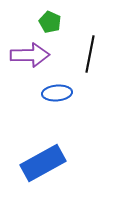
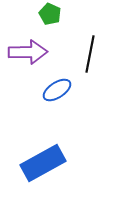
green pentagon: moved 8 px up
purple arrow: moved 2 px left, 3 px up
blue ellipse: moved 3 px up; rotated 28 degrees counterclockwise
